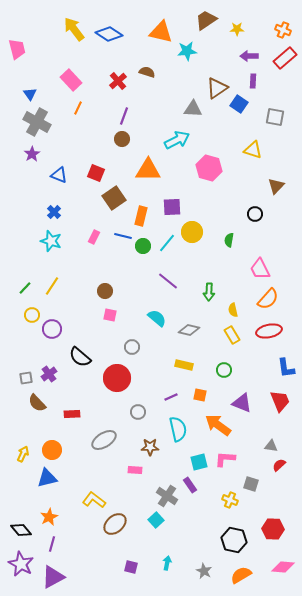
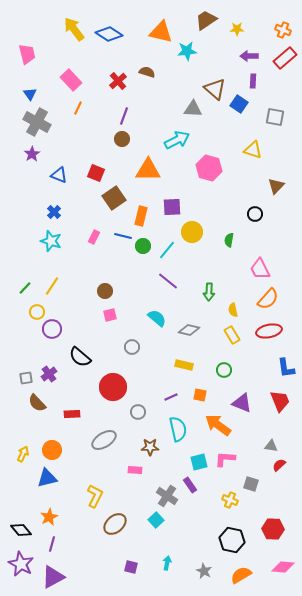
pink trapezoid at (17, 49): moved 10 px right, 5 px down
brown triangle at (217, 88): moved 2 px left, 1 px down; rotated 45 degrees counterclockwise
cyan line at (167, 243): moved 7 px down
yellow circle at (32, 315): moved 5 px right, 3 px up
pink square at (110, 315): rotated 24 degrees counterclockwise
red circle at (117, 378): moved 4 px left, 9 px down
yellow L-shape at (94, 500): moved 1 px right, 4 px up; rotated 80 degrees clockwise
black hexagon at (234, 540): moved 2 px left
